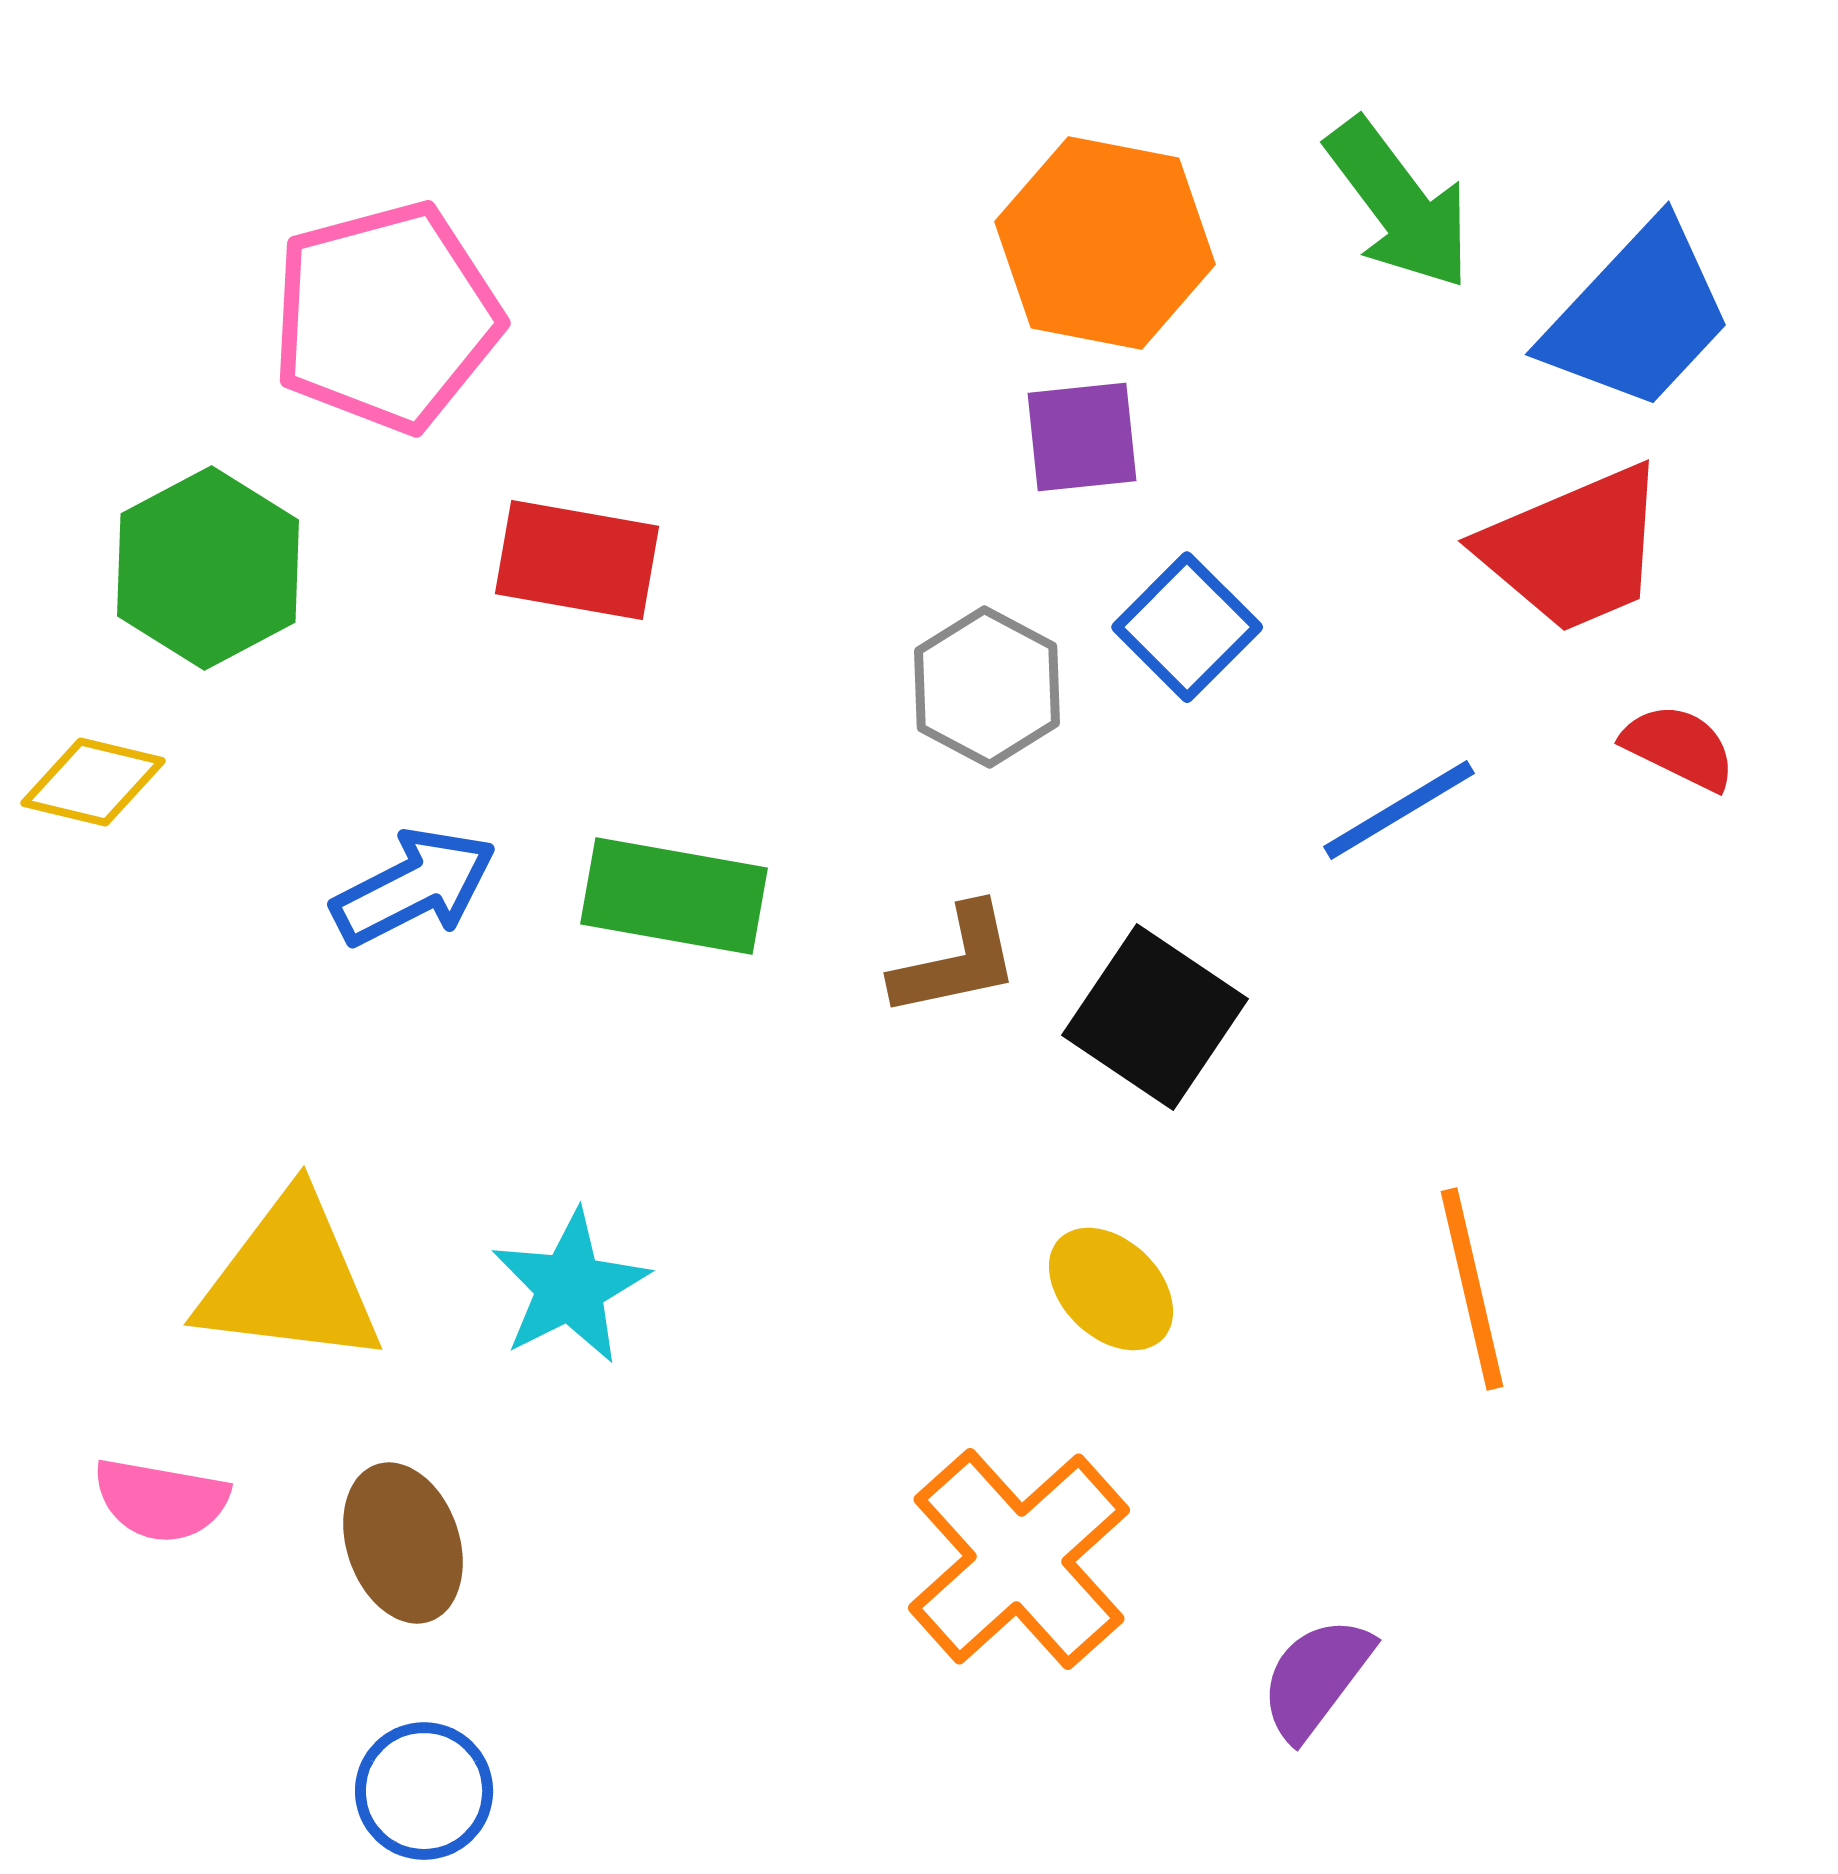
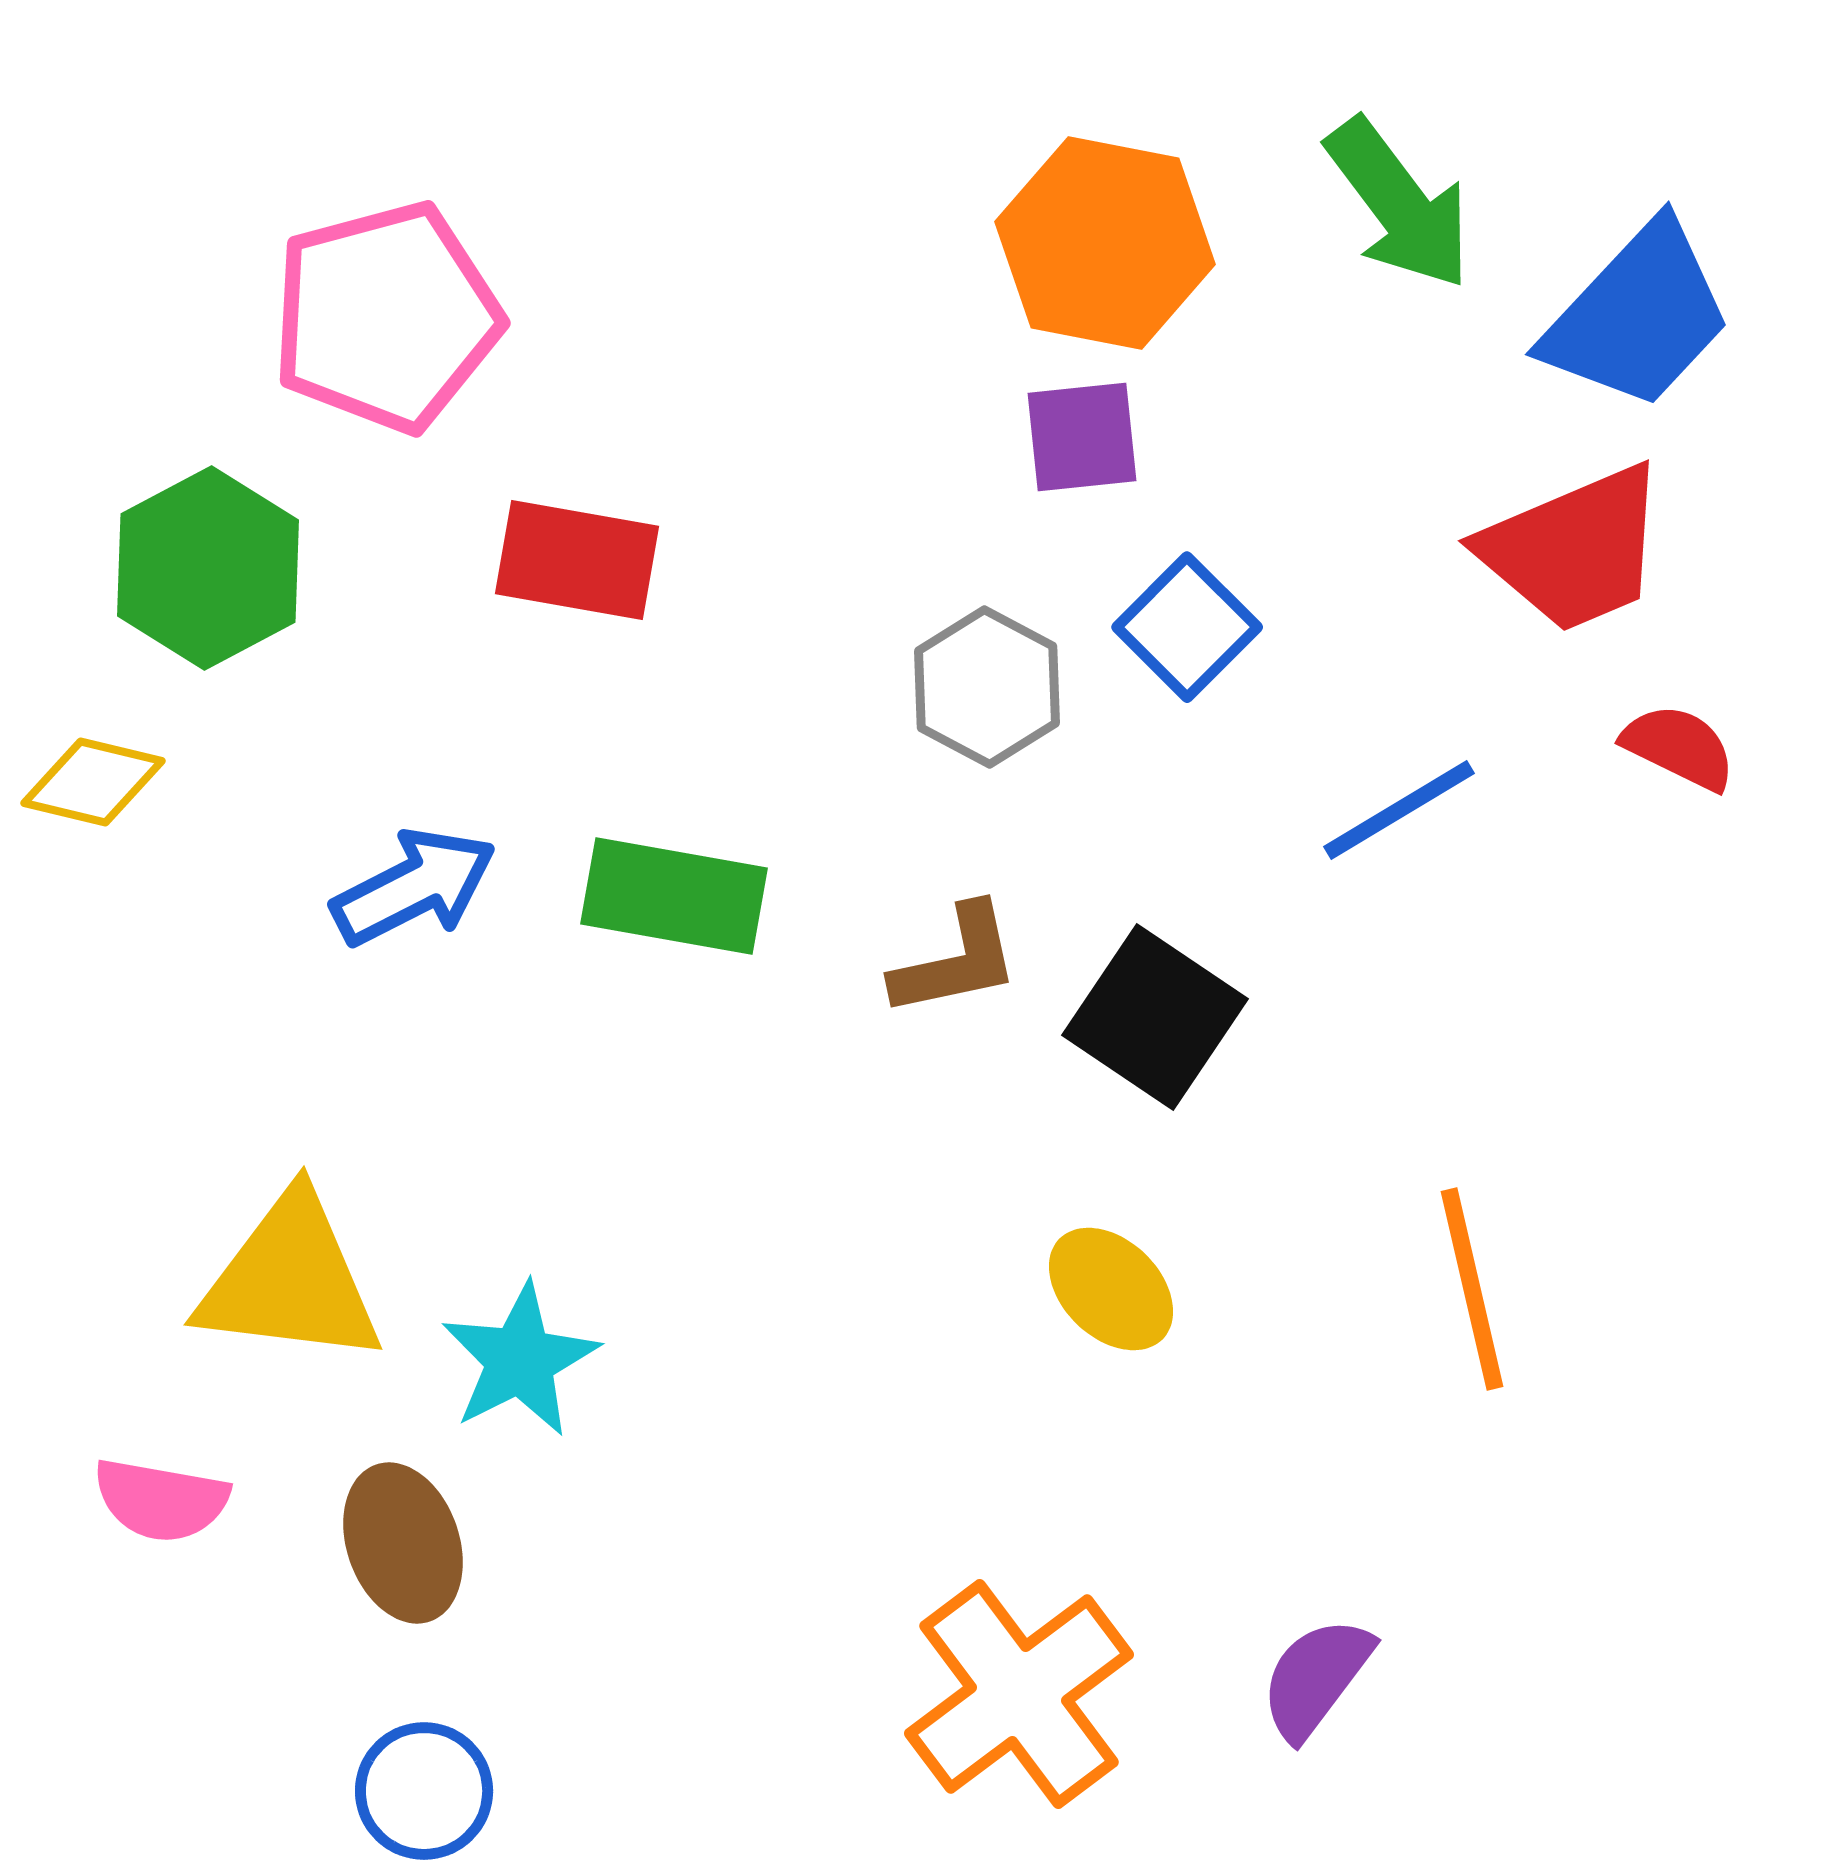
cyan star: moved 50 px left, 73 px down
orange cross: moved 135 px down; rotated 5 degrees clockwise
